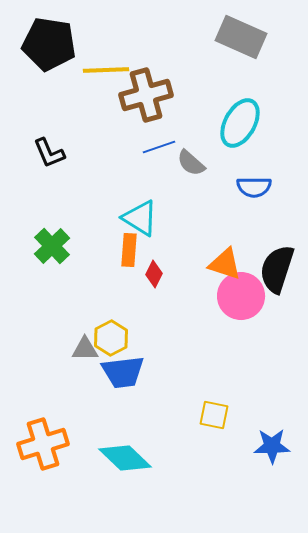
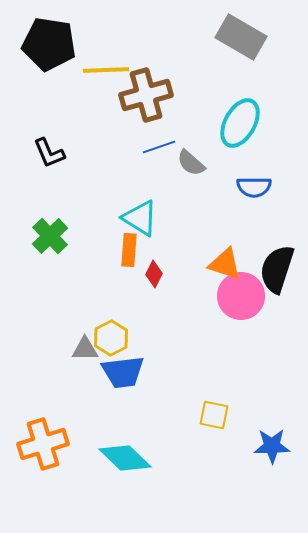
gray rectangle: rotated 6 degrees clockwise
green cross: moved 2 px left, 10 px up
